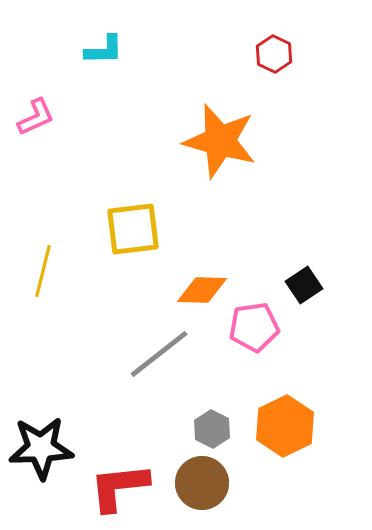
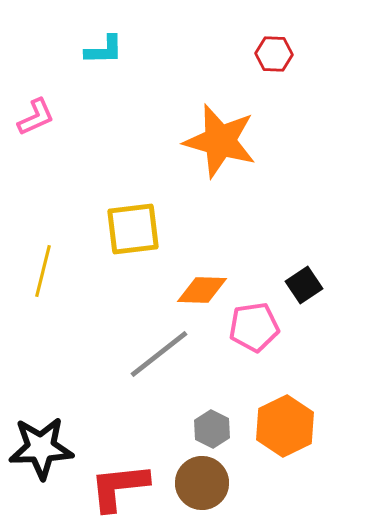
red hexagon: rotated 24 degrees counterclockwise
